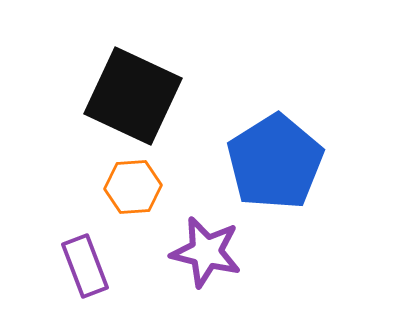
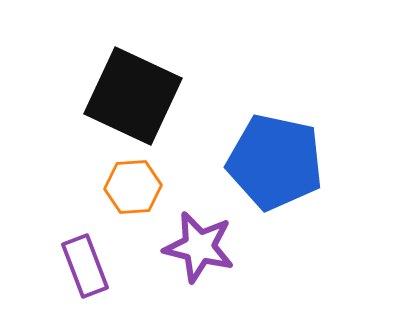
blue pentagon: rotated 28 degrees counterclockwise
purple star: moved 7 px left, 5 px up
